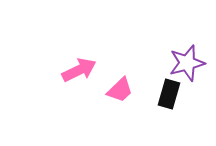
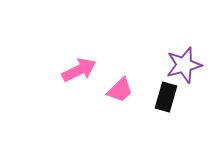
purple star: moved 3 px left, 2 px down
black rectangle: moved 3 px left, 3 px down
